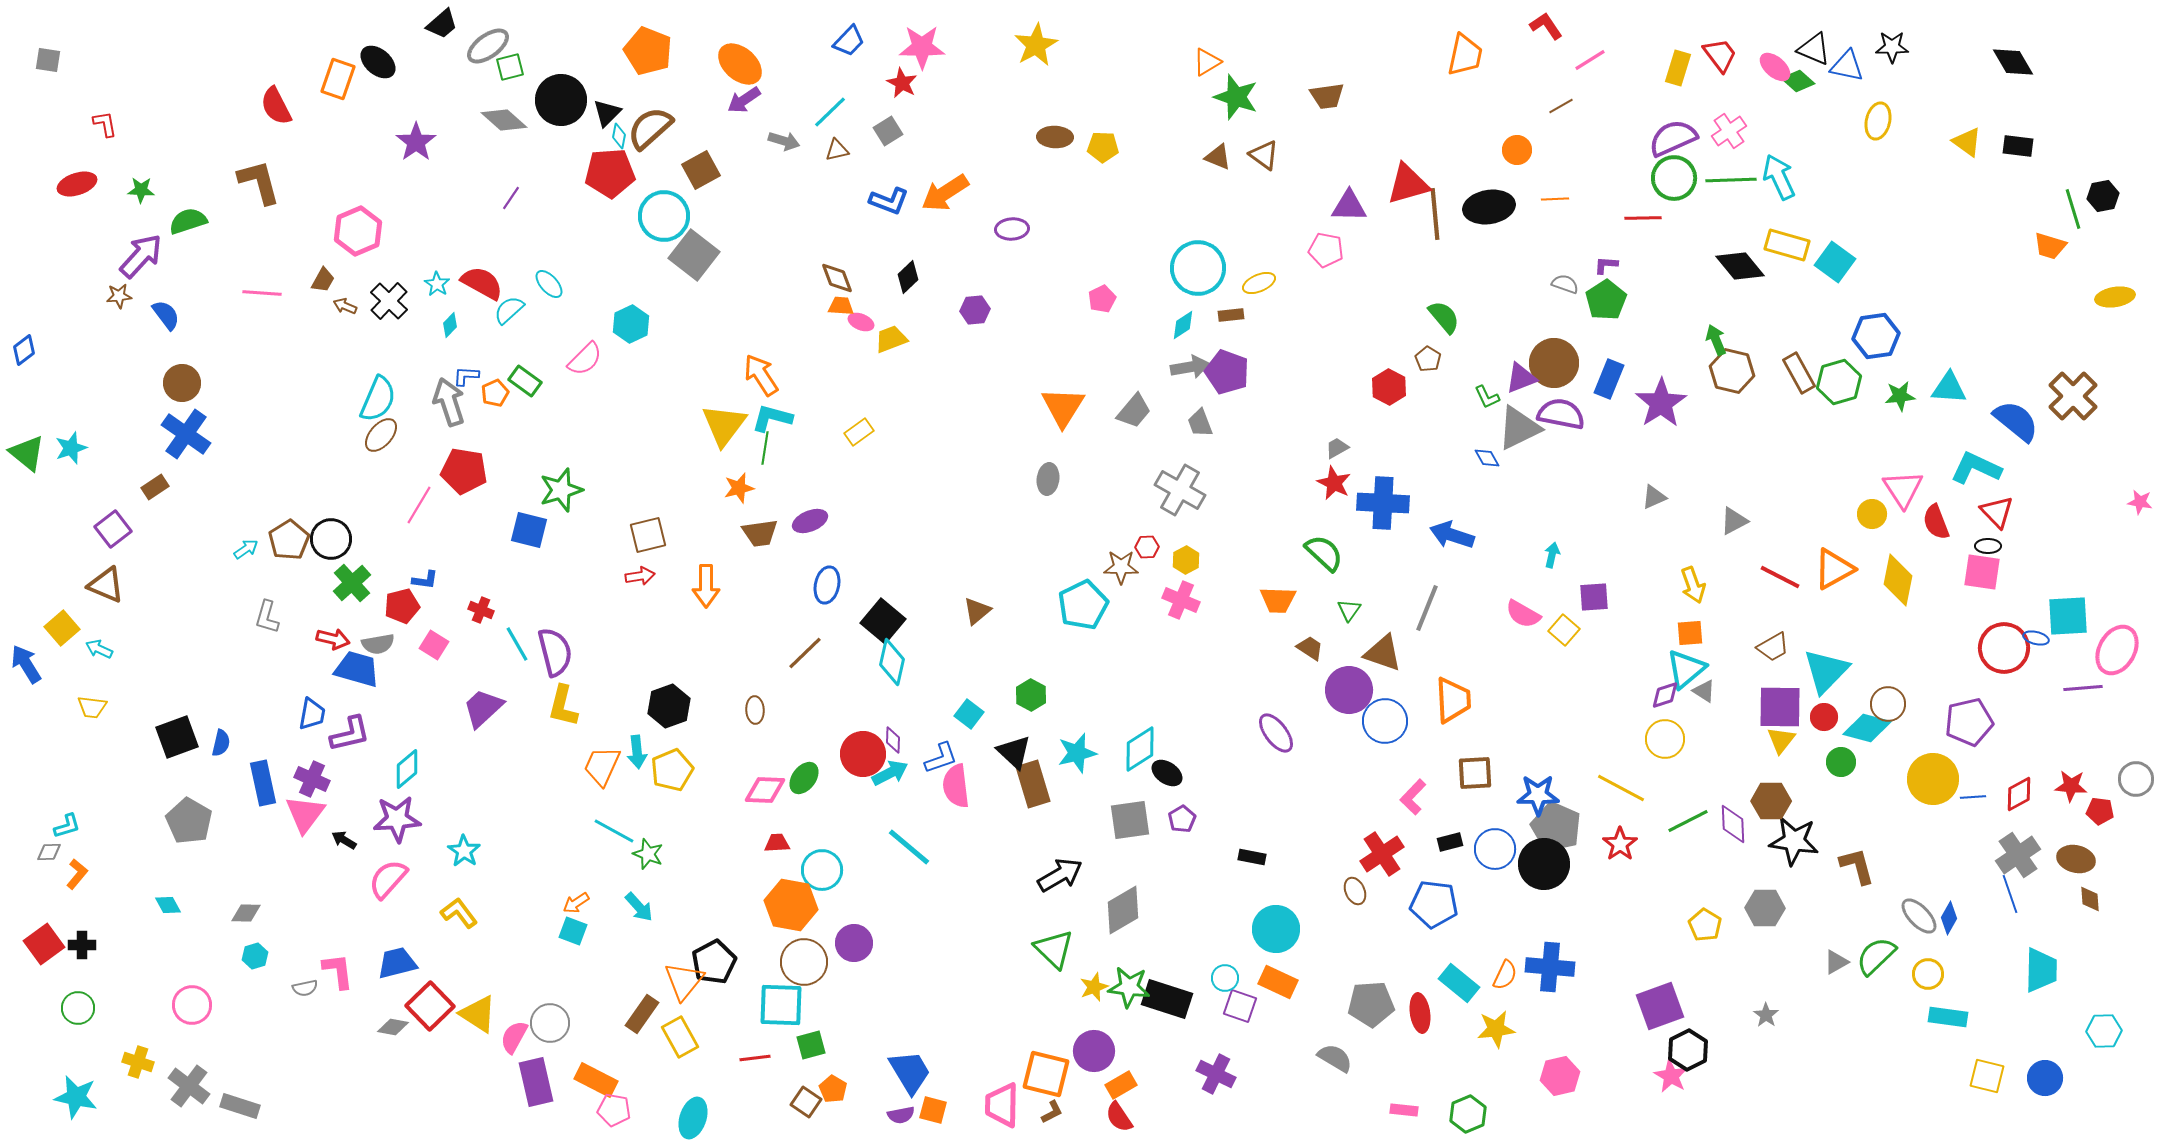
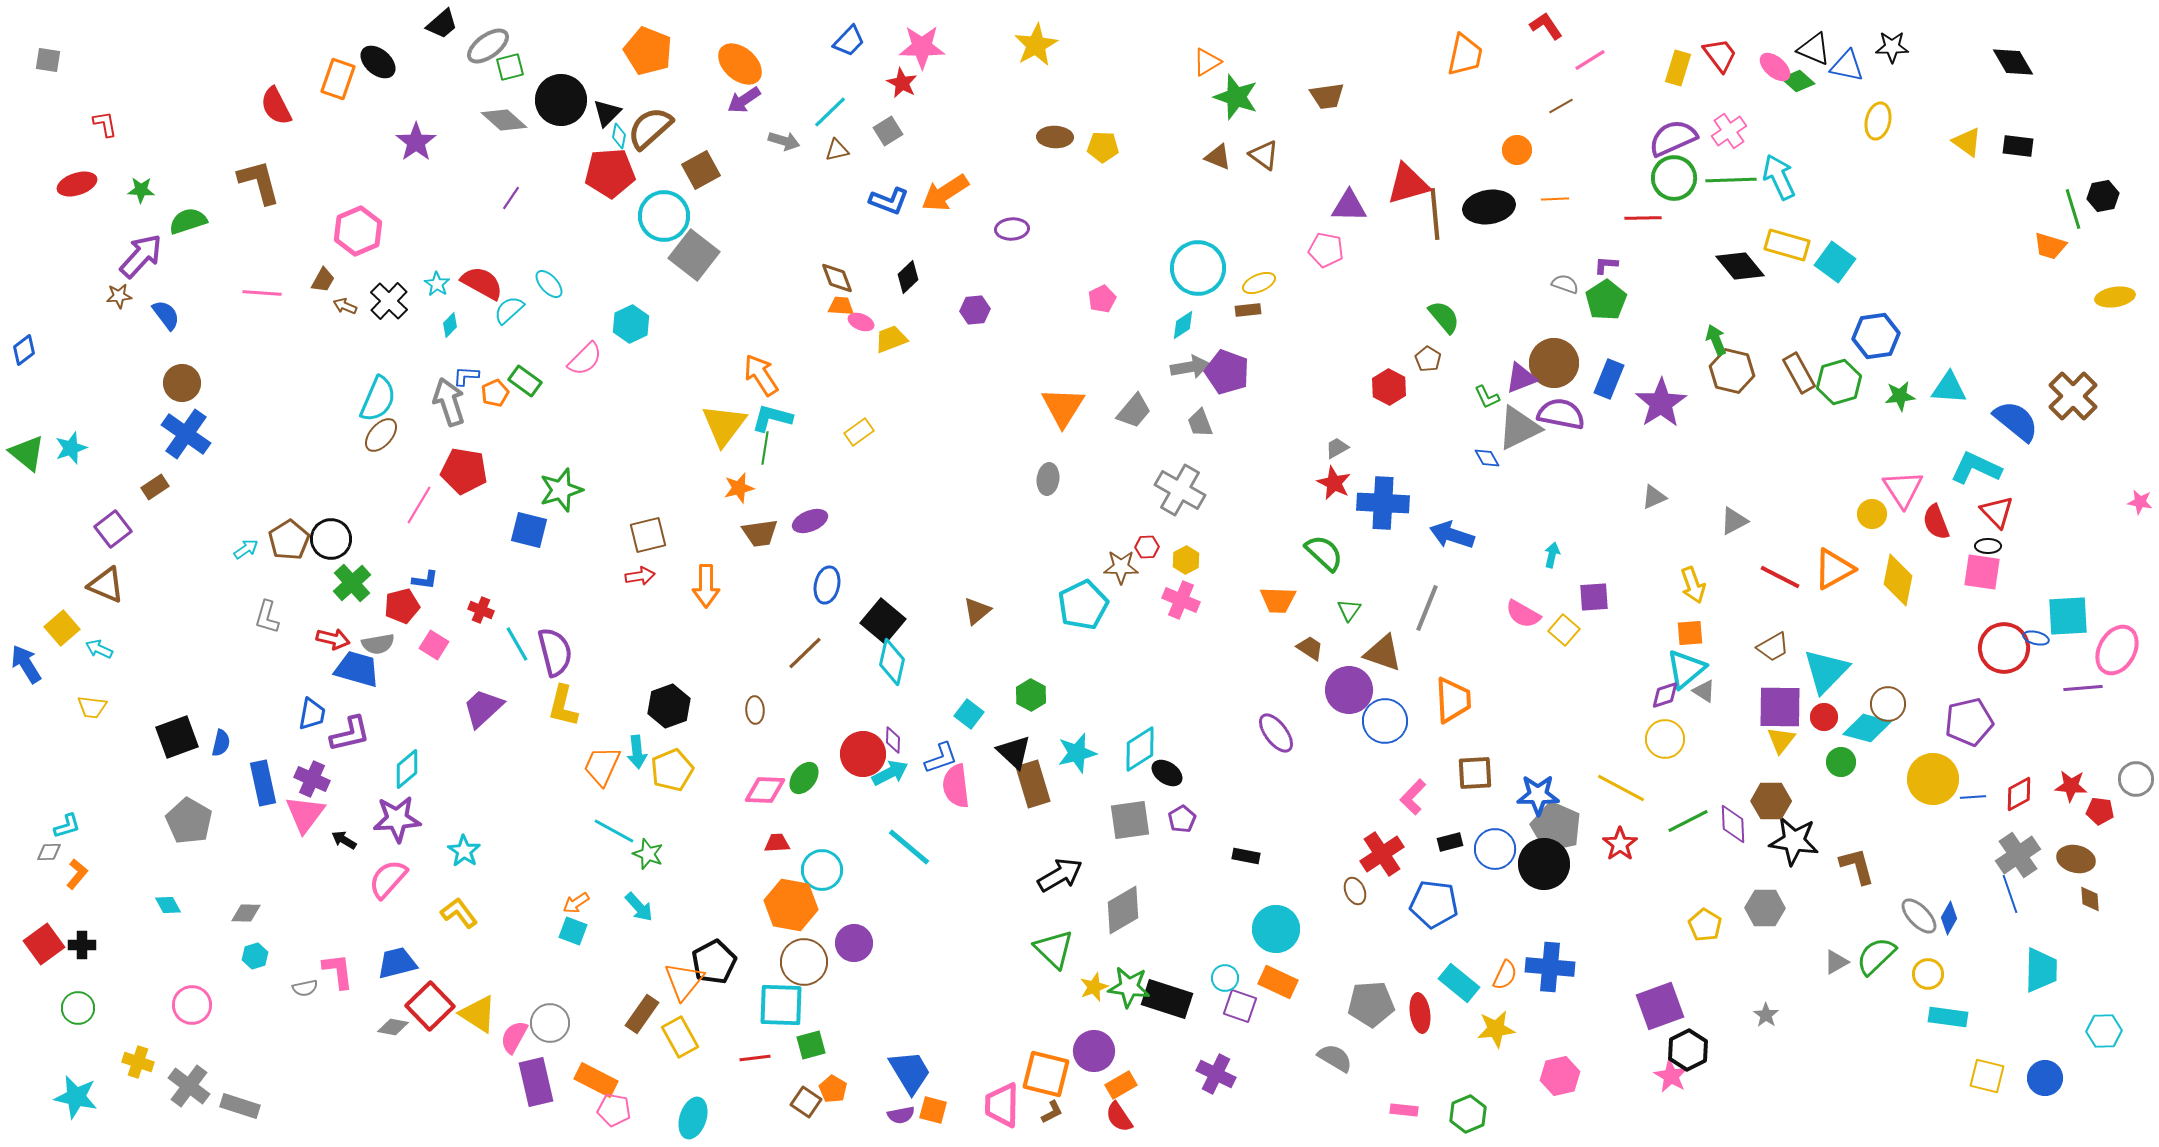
brown rectangle at (1231, 315): moved 17 px right, 5 px up
black rectangle at (1252, 857): moved 6 px left, 1 px up
